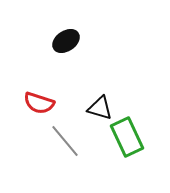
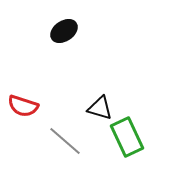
black ellipse: moved 2 px left, 10 px up
red semicircle: moved 16 px left, 3 px down
gray line: rotated 9 degrees counterclockwise
